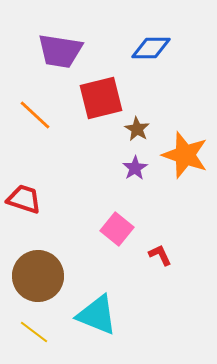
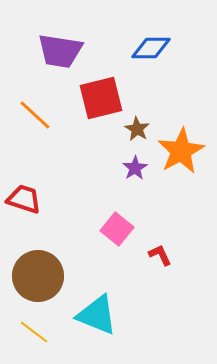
orange star: moved 4 px left, 4 px up; rotated 24 degrees clockwise
